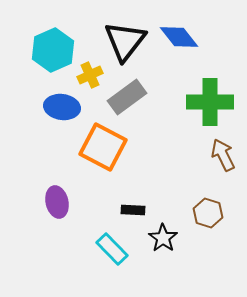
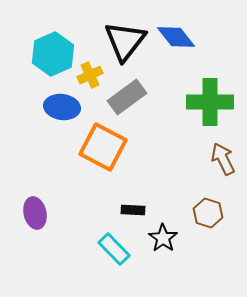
blue diamond: moved 3 px left
cyan hexagon: moved 4 px down
brown arrow: moved 4 px down
purple ellipse: moved 22 px left, 11 px down
cyan rectangle: moved 2 px right
